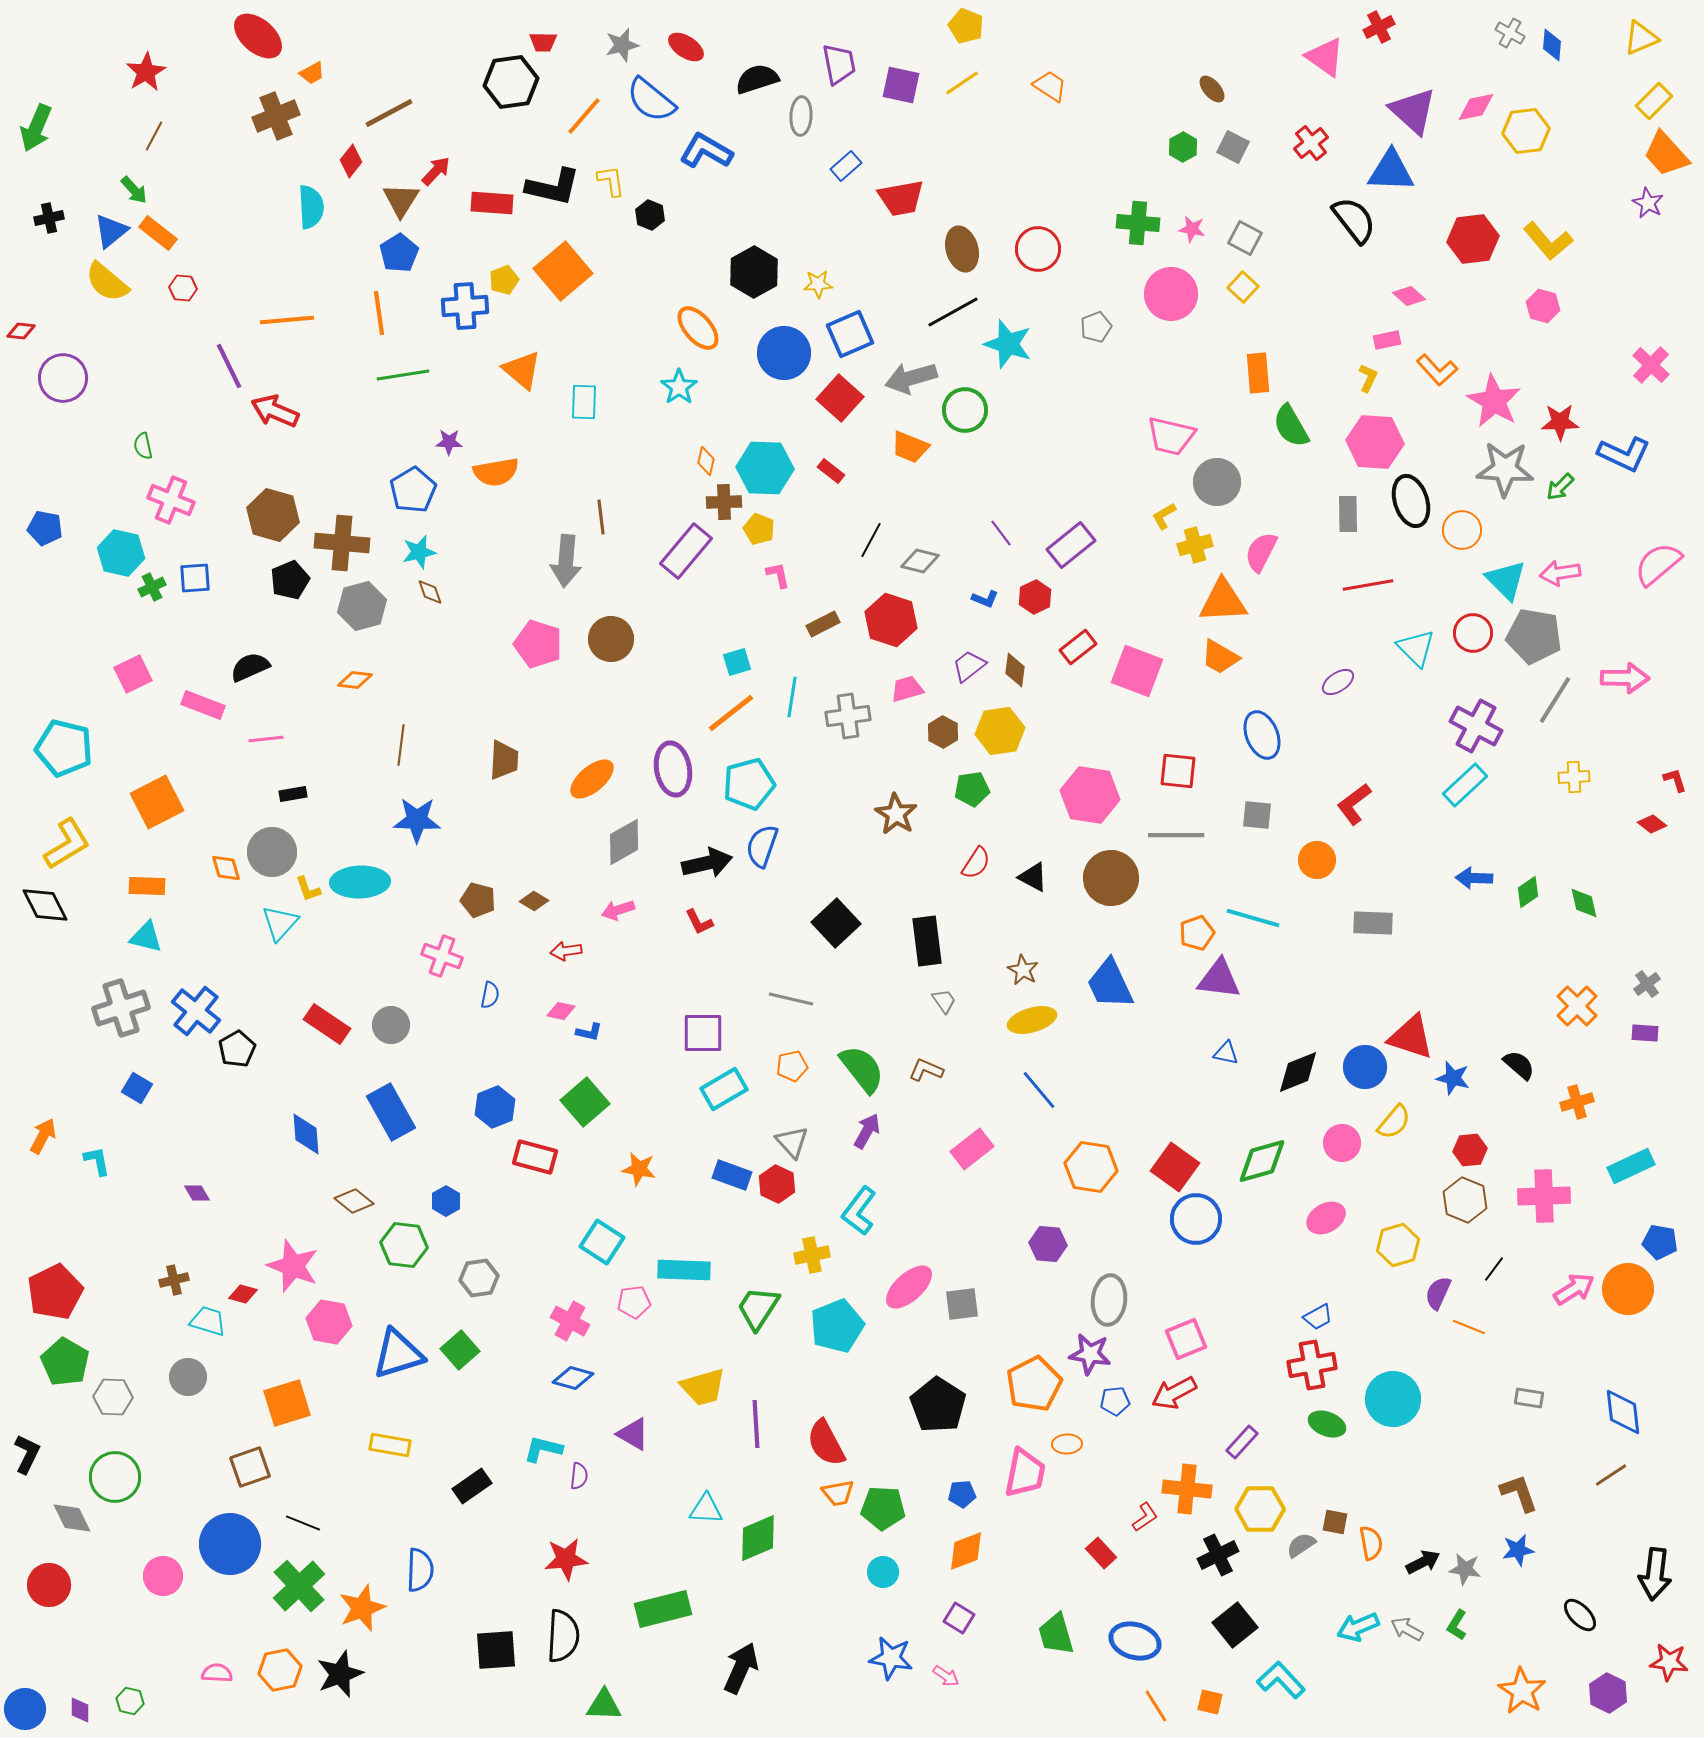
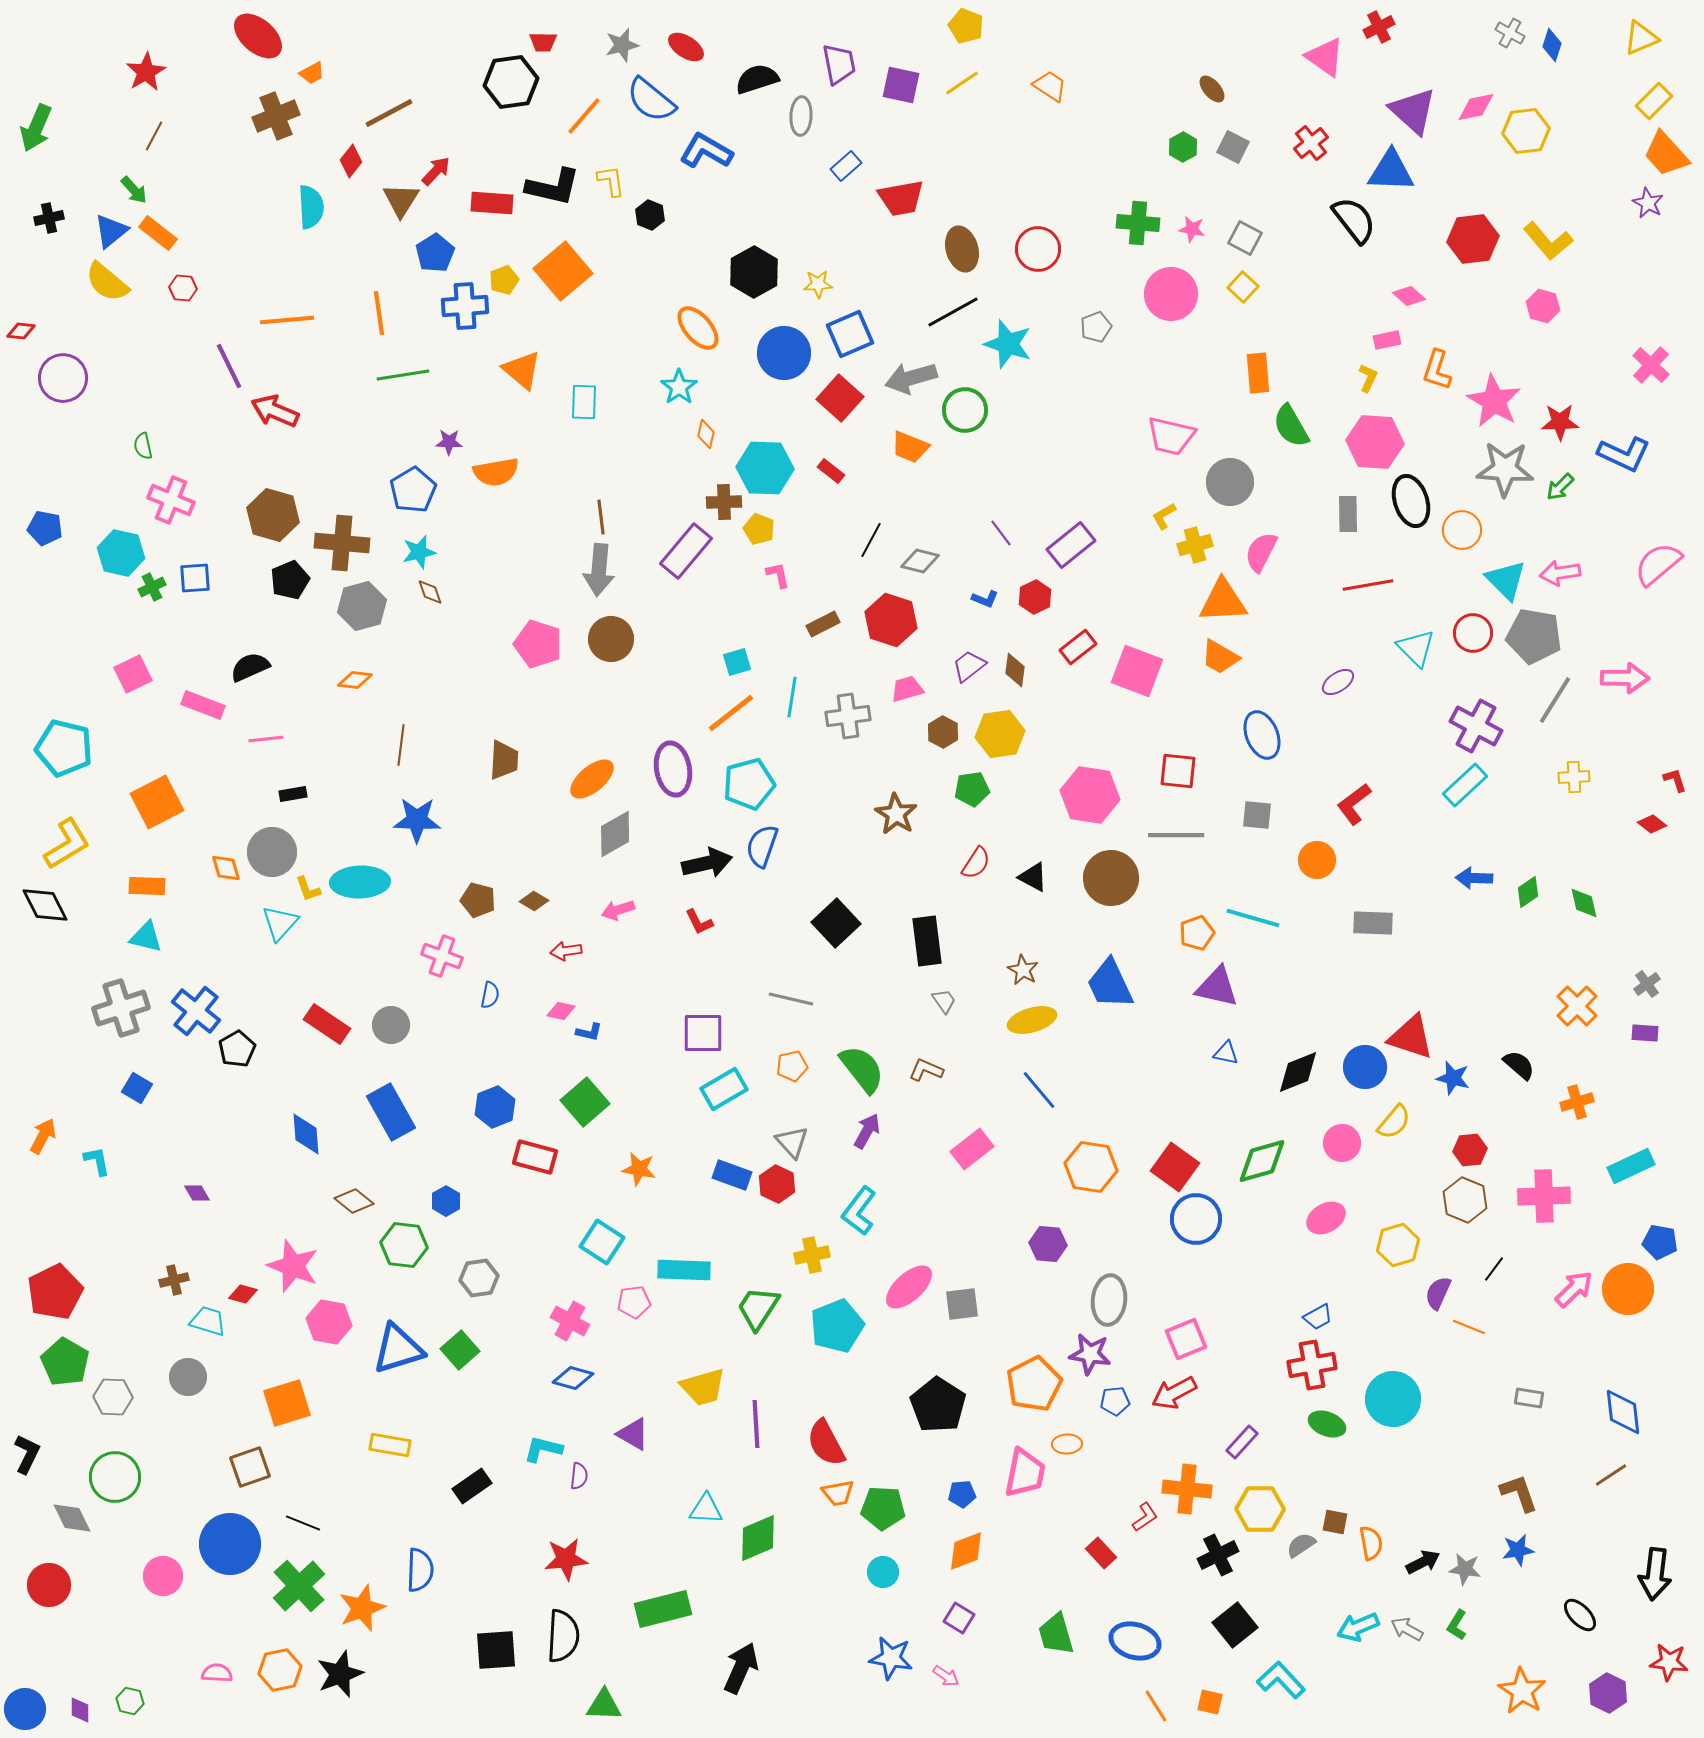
blue diamond at (1552, 45): rotated 12 degrees clockwise
blue pentagon at (399, 253): moved 36 px right
orange L-shape at (1437, 370): rotated 60 degrees clockwise
orange diamond at (706, 461): moved 27 px up
gray circle at (1217, 482): moved 13 px right
gray arrow at (566, 561): moved 33 px right, 9 px down
yellow hexagon at (1000, 731): moved 3 px down
gray diamond at (624, 842): moved 9 px left, 8 px up
purple triangle at (1219, 979): moved 2 px left, 8 px down; rotated 6 degrees clockwise
pink arrow at (1574, 1289): rotated 12 degrees counterclockwise
blue triangle at (398, 1354): moved 5 px up
